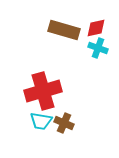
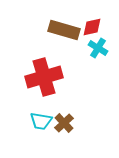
red diamond: moved 4 px left, 1 px up
cyan cross: rotated 12 degrees clockwise
red cross: moved 1 px right, 14 px up
brown cross: rotated 24 degrees clockwise
